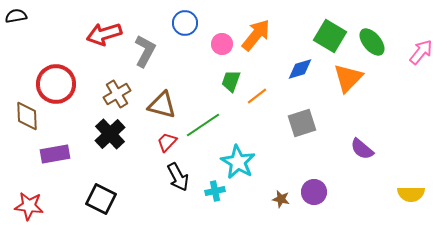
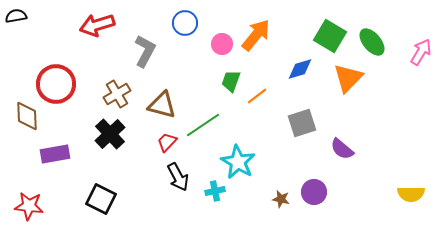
red arrow: moved 7 px left, 9 px up
pink arrow: rotated 8 degrees counterclockwise
purple semicircle: moved 20 px left
